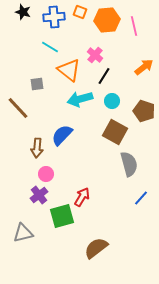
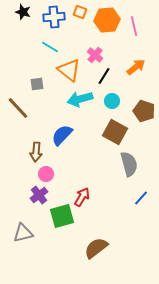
orange arrow: moved 8 px left
brown arrow: moved 1 px left, 4 px down
